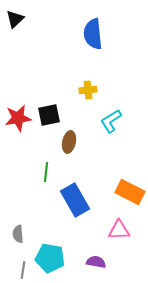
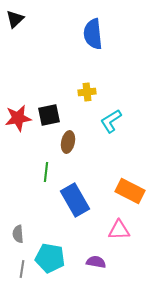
yellow cross: moved 1 px left, 2 px down
brown ellipse: moved 1 px left
orange rectangle: moved 1 px up
gray line: moved 1 px left, 1 px up
